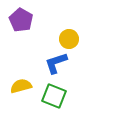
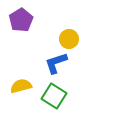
purple pentagon: rotated 10 degrees clockwise
green square: rotated 10 degrees clockwise
